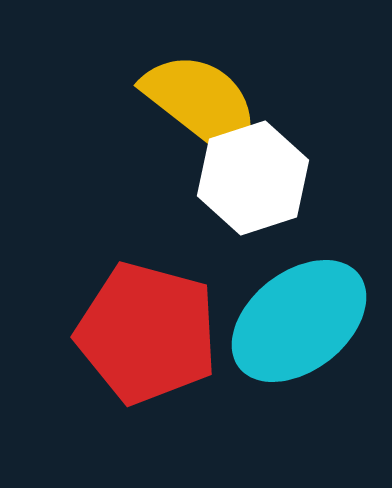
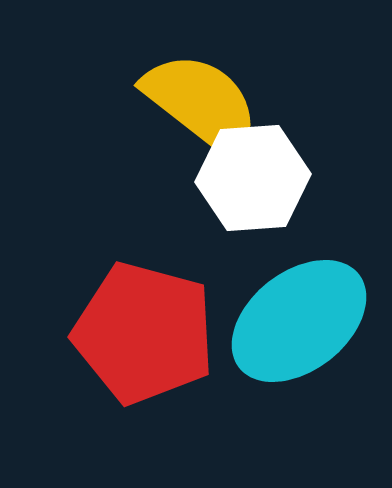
white hexagon: rotated 14 degrees clockwise
red pentagon: moved 3 px left
